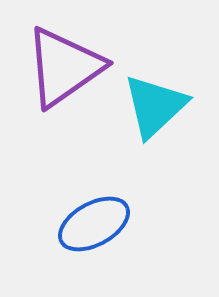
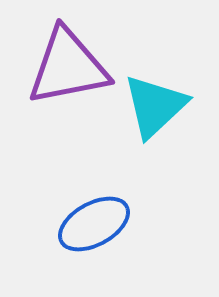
purple triangle: moved 4 px right; rotated 24 degrees clockwise
